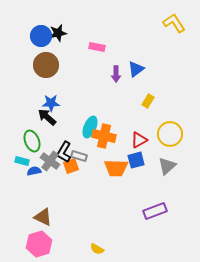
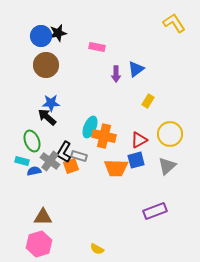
brown triangle: rotated 24 degrees counterclockwise
